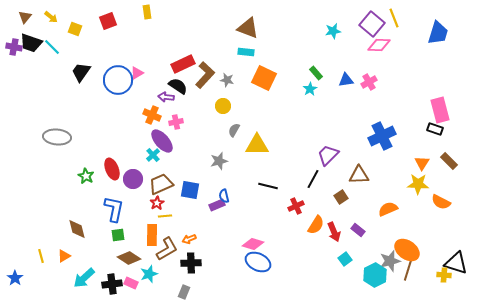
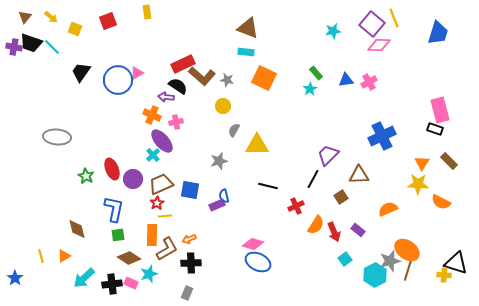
brown L-shape at (205, 75): moved 3 px left, 1 px down; rotated 88 degrees clockwise
gray rectangle at (184, 292): moved 3 px right, 1 px down
